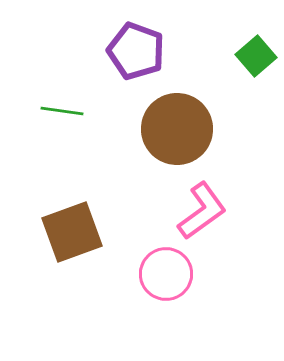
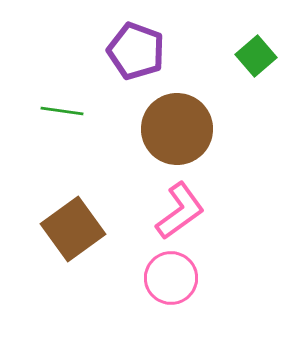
pink L-shape: moved 22 px left
brown square: moved 1 px right, 3 px up; rotated 16 degrees counterclockwise
pink circle: moved 5 px right, 4 px down
